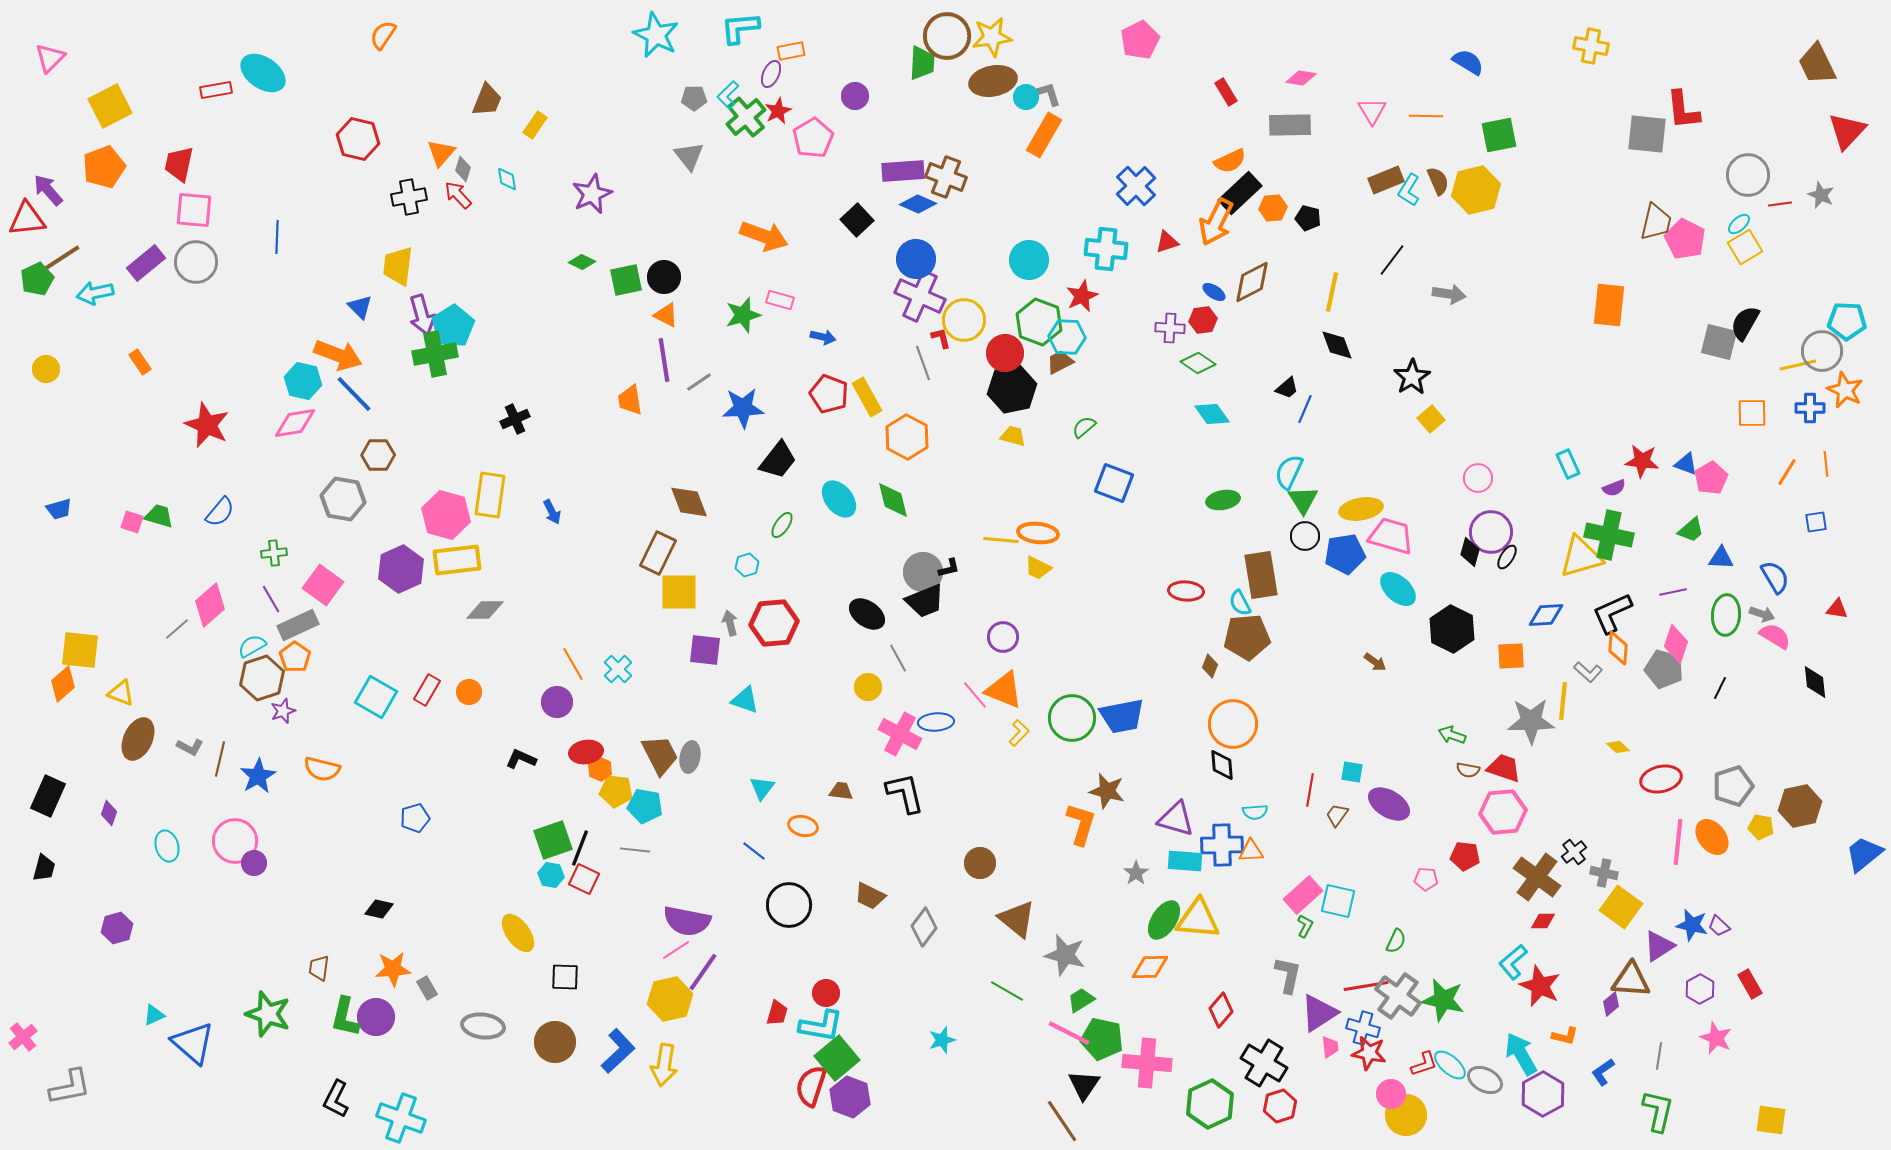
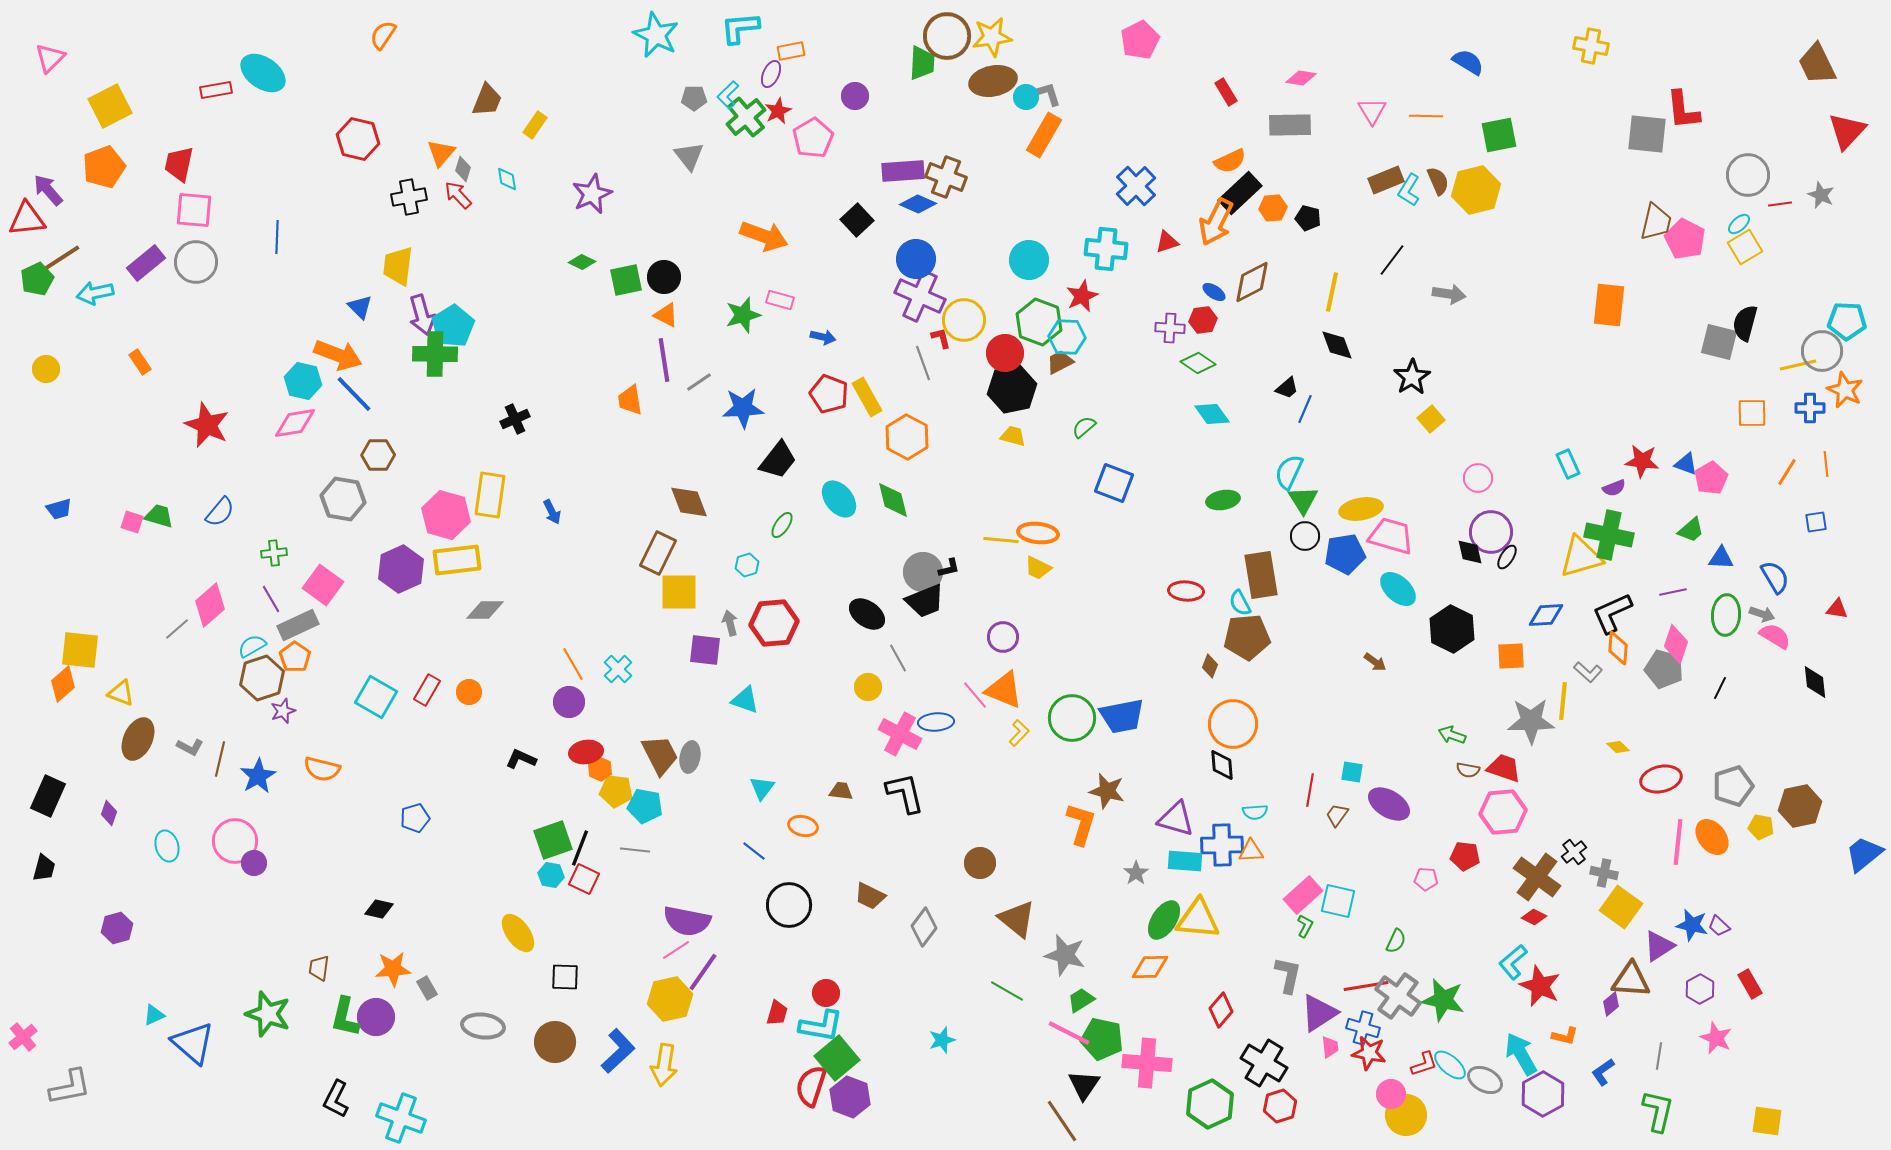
black semicircle at (1745, 323): rotated 15 degrees counterclockwise
green cross at (435, 354): rotated 12 degrees clockwise
black diamond at (1470, 552): rotated 28 degrees counterclockwise
purple circle at (557, 702): moved 12 px right
red diamond at (1543, 921): moved 9 px left, 4 px up; rotated 25 degrees clockwise
yellow square at (1771, 1120): moved 4 px left, 1 px down
